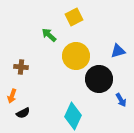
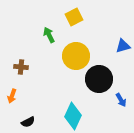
green arrow: rotated 21 degrees clockwise
blue triangle: moved 5 px right, 5 px up
black semicircle: moved 5 px right, 9 px down
